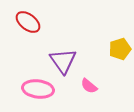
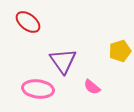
yellow pentagon: moved 2 px down
pink semicircle: moved 3 px right, 1 px down
